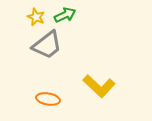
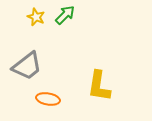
green arrow: rotated 20 degrees counterclockwise
gray trapezoid: moved 20 px left, 21 px down
yellow L-shape: rotated 56 degrees clockwise
